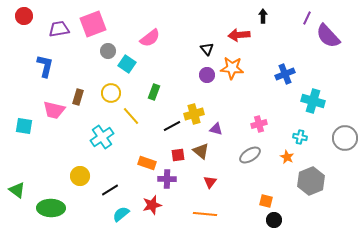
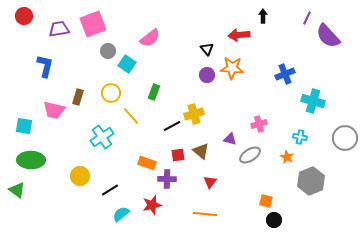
purple triangle at (216, 129): moved 14 px right, 10 px down
green ellipse at (51, 208): moved 20 px left, 48 px up
